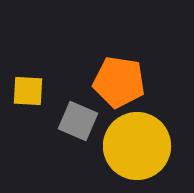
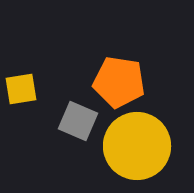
yellow square: moved 7 px left, 2 px up; rotated 12 degrees counterclockwise
